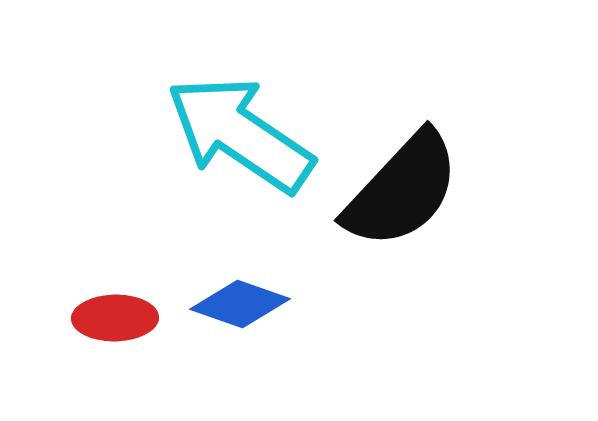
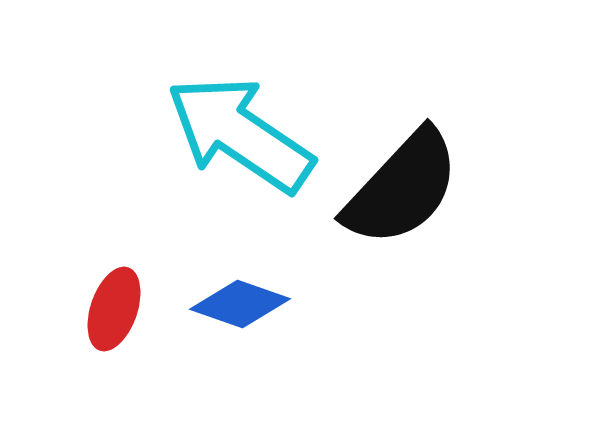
black semicircle: moved 2 px up
red ellipse: moved 1 px left, 9 px up; rotated 70 degrees counterclockwise
